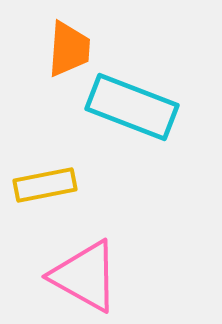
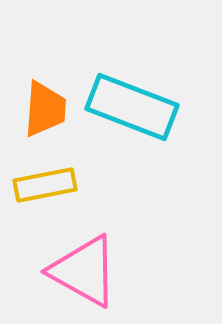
orange trapezoid: moved 24 px left, 60 px down
pink triangle: moved 1 px left, 5 px up
